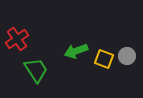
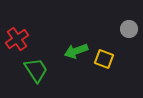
gray circle: moved 2 px right, 27 px up
